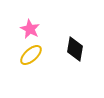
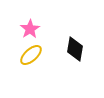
pink star: rotated 12 degrees clockwise
